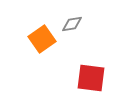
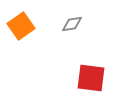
orange square: moved 21 px left, 13 px up
